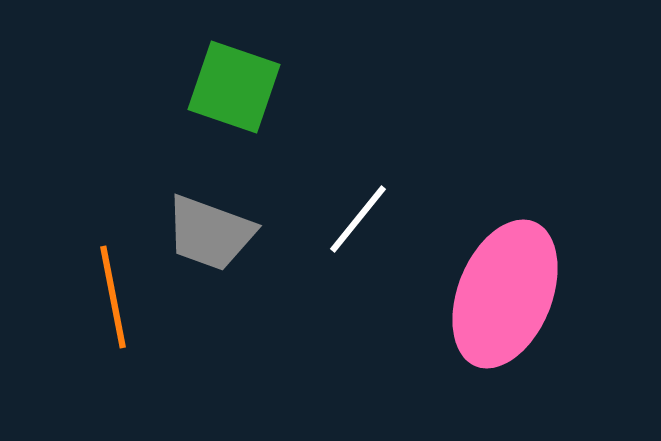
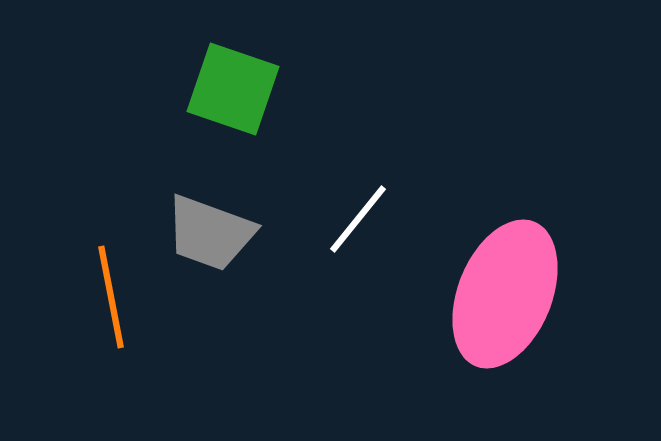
green square: moved 1 px left, 2 px down
orange line: moved 2 px left
